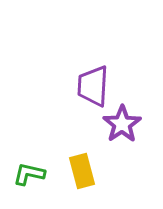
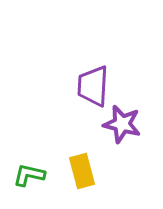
purple star: rotated 24 degrees counterclockwise
green L-shape: moved 1 px down
